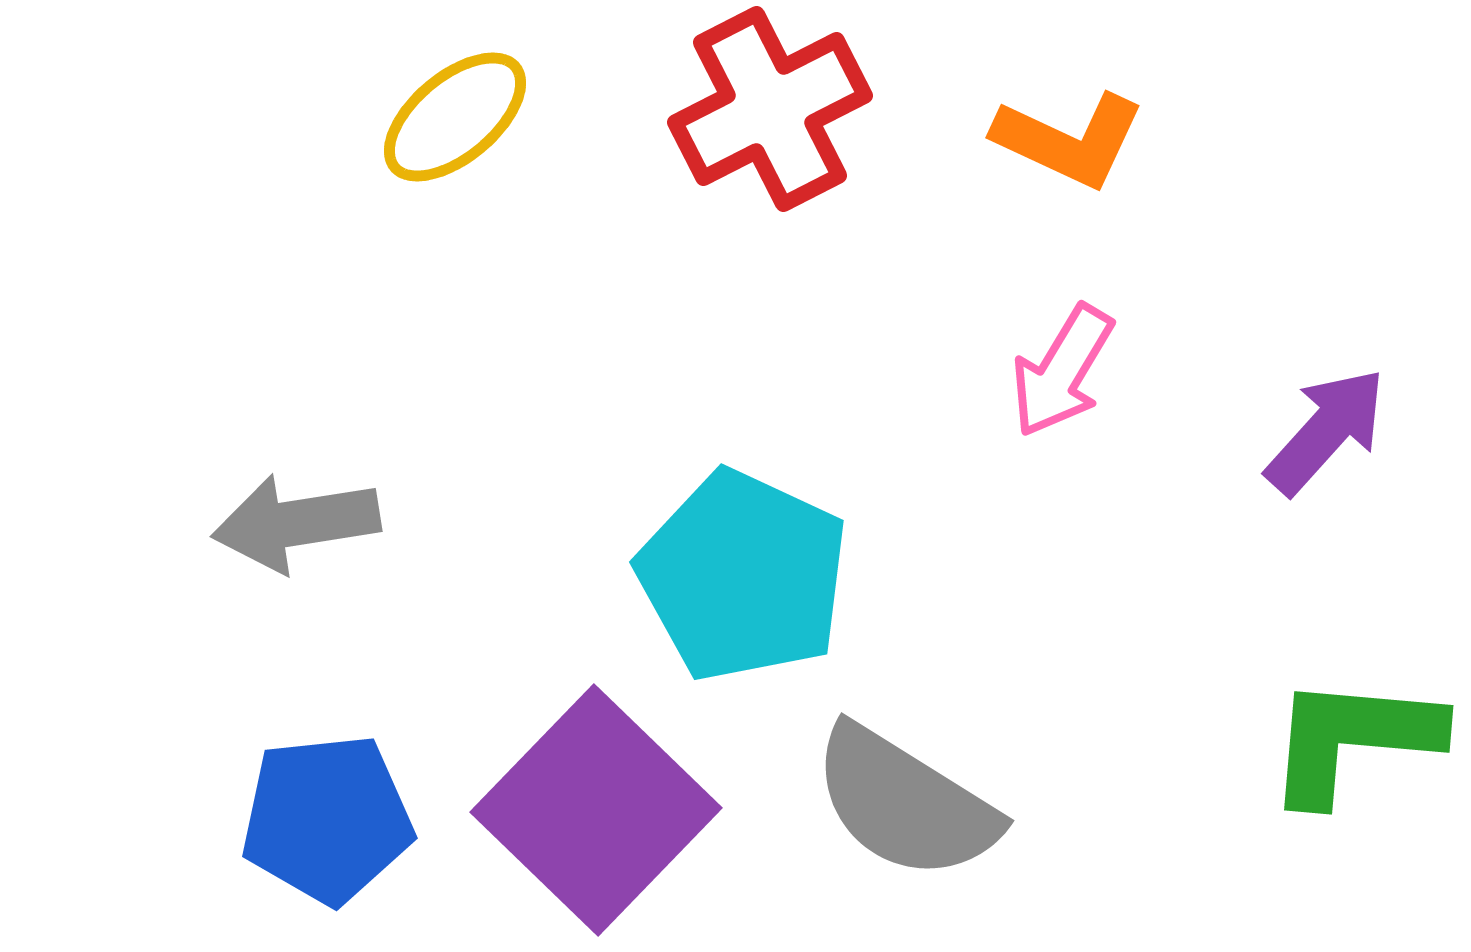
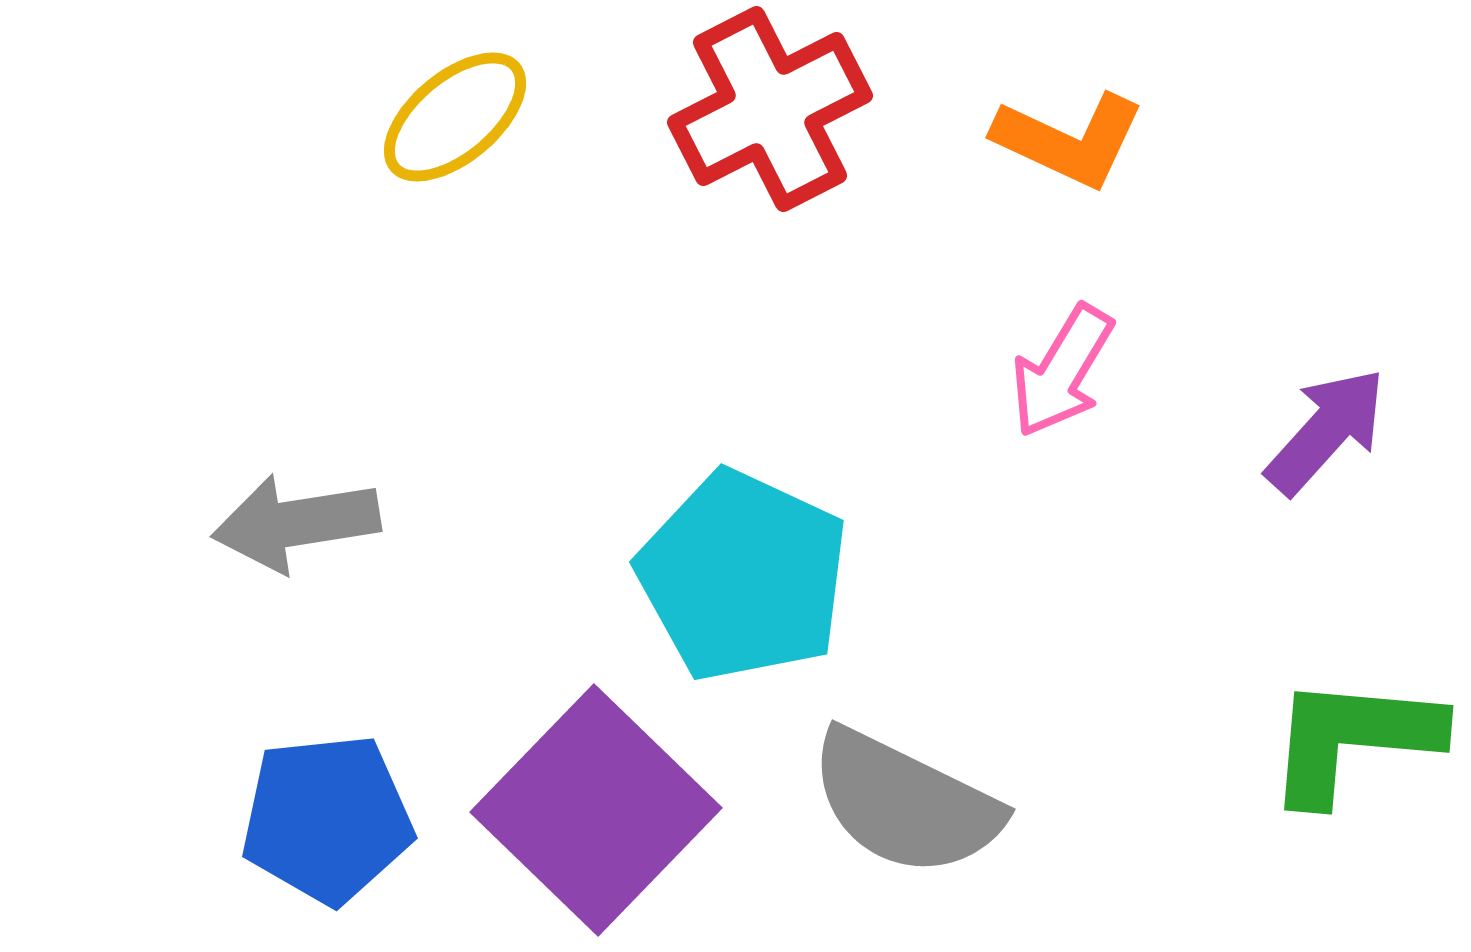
gray semicircle: rotated 6 degrees counterclockwise
